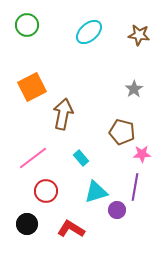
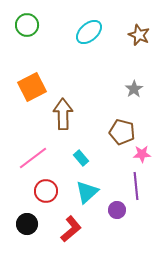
brown star: rotated 15 degrees clockwise
brown arrow: rotated 12 degrees counterclockwise
purple line: moved 1 px right, 1 px up; rotated 16 degrees counterclockwise
cyan triangle: moved 9 px left; rotated 25 degrees counterclockwise
red L-shape: rotated 108 degrees clockwise
